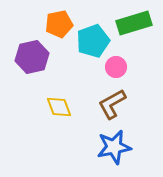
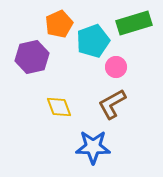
orange pentagon: rotated 12 degrees counterclockwise
blue star: moved 21 px left; rotated 12 degrees clockwise
